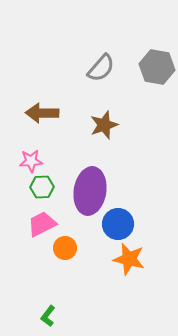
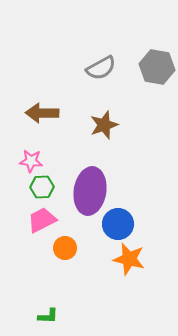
gray semicircle: rotated 20 degrees clockwise
pink star: rotated 10 degrees clockwise
pink trapezoid: moved 4 px up
green L-shape: rotated 125 degrees counterclockwise
